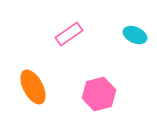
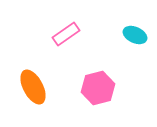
pink rectangle: moved 3 px left
pink hexagon: moved 1 px left, 6 px up
